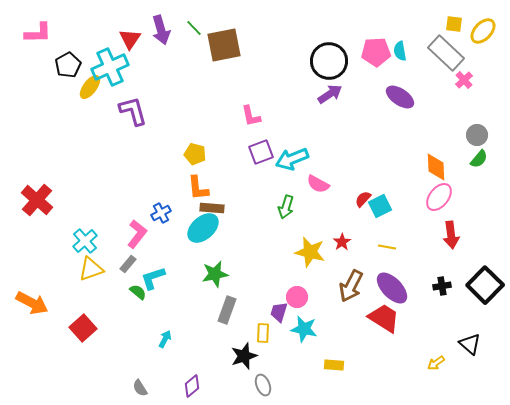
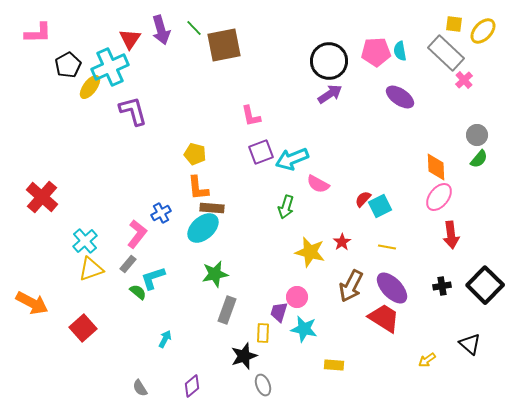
red cross at (37, 200): moved 5 px right, 3 px up
yellow arrow at (436, 363): moved 9 px left, 3 px up
